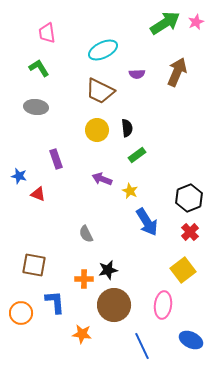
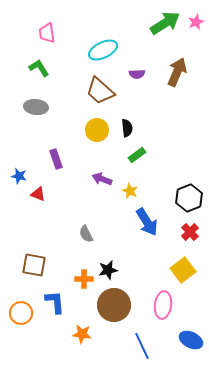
brown trapezoid: rotated 16 degrees clockwise
